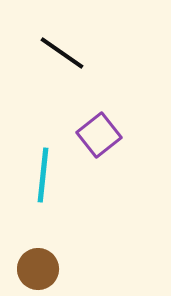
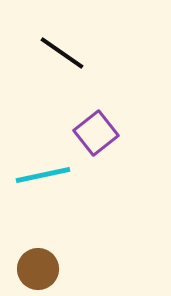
purple square: moved 3 px left, 2 px up
cyan line: rotated 72 degrees clockwise
